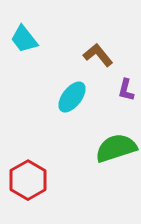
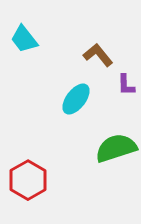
purple L-shape: moved 5 px up; rotated 15 degrees counterclockwise
cyan ellipse: moved 4 px right, 2 px down
